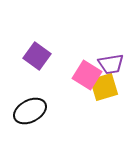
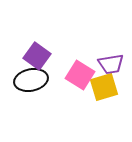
pink square: moved 7 px left
black ellipse: moved 1 px right, 31 px up; rotated 16 degrees clockwise
